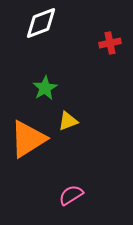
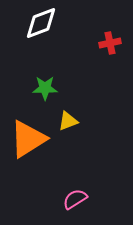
green star: rotated 30 degrees clockwise
pink semicircle: moved 4 px right, 4 px down
